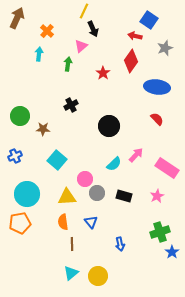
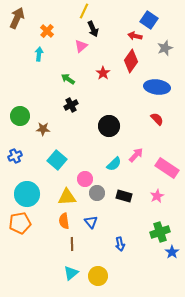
green arrow: moved 15 px down; rotated 64 degrees counterclockwise
orange semicircle: moved 1 px right, 1 px up
